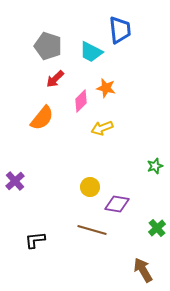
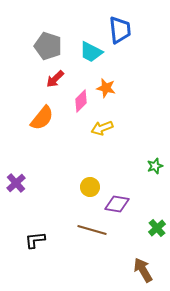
purple cross: moved 1 px right, 2 px down
